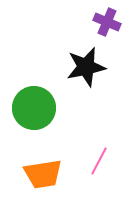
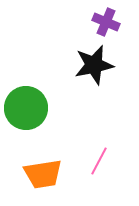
purple cross: moved 1 px left
black star: moved 8 px right, 2 px up
green circle: moved 8 px left
